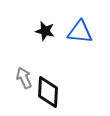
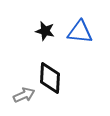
gray arrow: moved 17 px down; rotated 90 degrees clockwise
black diamond: moved 2 px right, 14 px up
